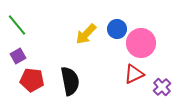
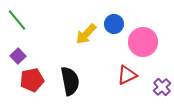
green line: moved 5 px up
blue circle: moved 3 px left, 5 px up
pink circle: moved 2 px right, 1 px up
purple square: rotated 14 degrees counterclockwise
red triangle: moved 7 px left, 1 px down
red pentagon: rotated 20 degrees counterclockwise
